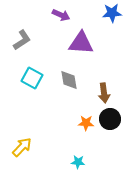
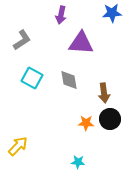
purple arrow: rotated 78 degrees clockwise
yellow arrow: moved 4 px left, 1 px up
